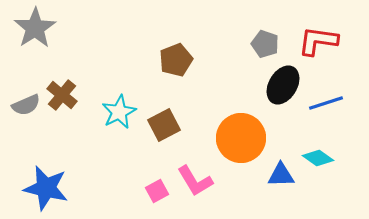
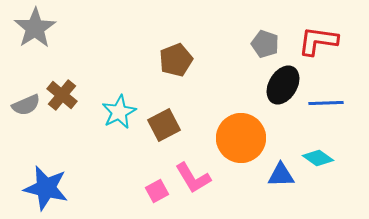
blue line: rotated 16 degrees clockwise
pink L-shape: moved 2 px left, 3 px up
